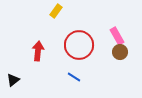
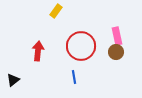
pink rectangle: rotated 18 degrees clockwise
red circle: moved 2 px right, 1 px down
brown circle: moved 4 px left
blue line: rotated 48 degrees clockwise
